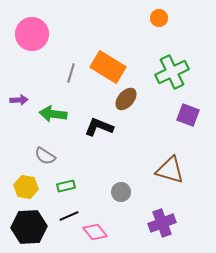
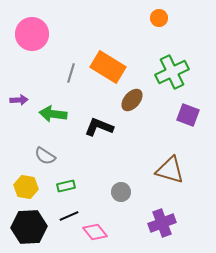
brown ellipse: moved 6 px right, 1 px down
